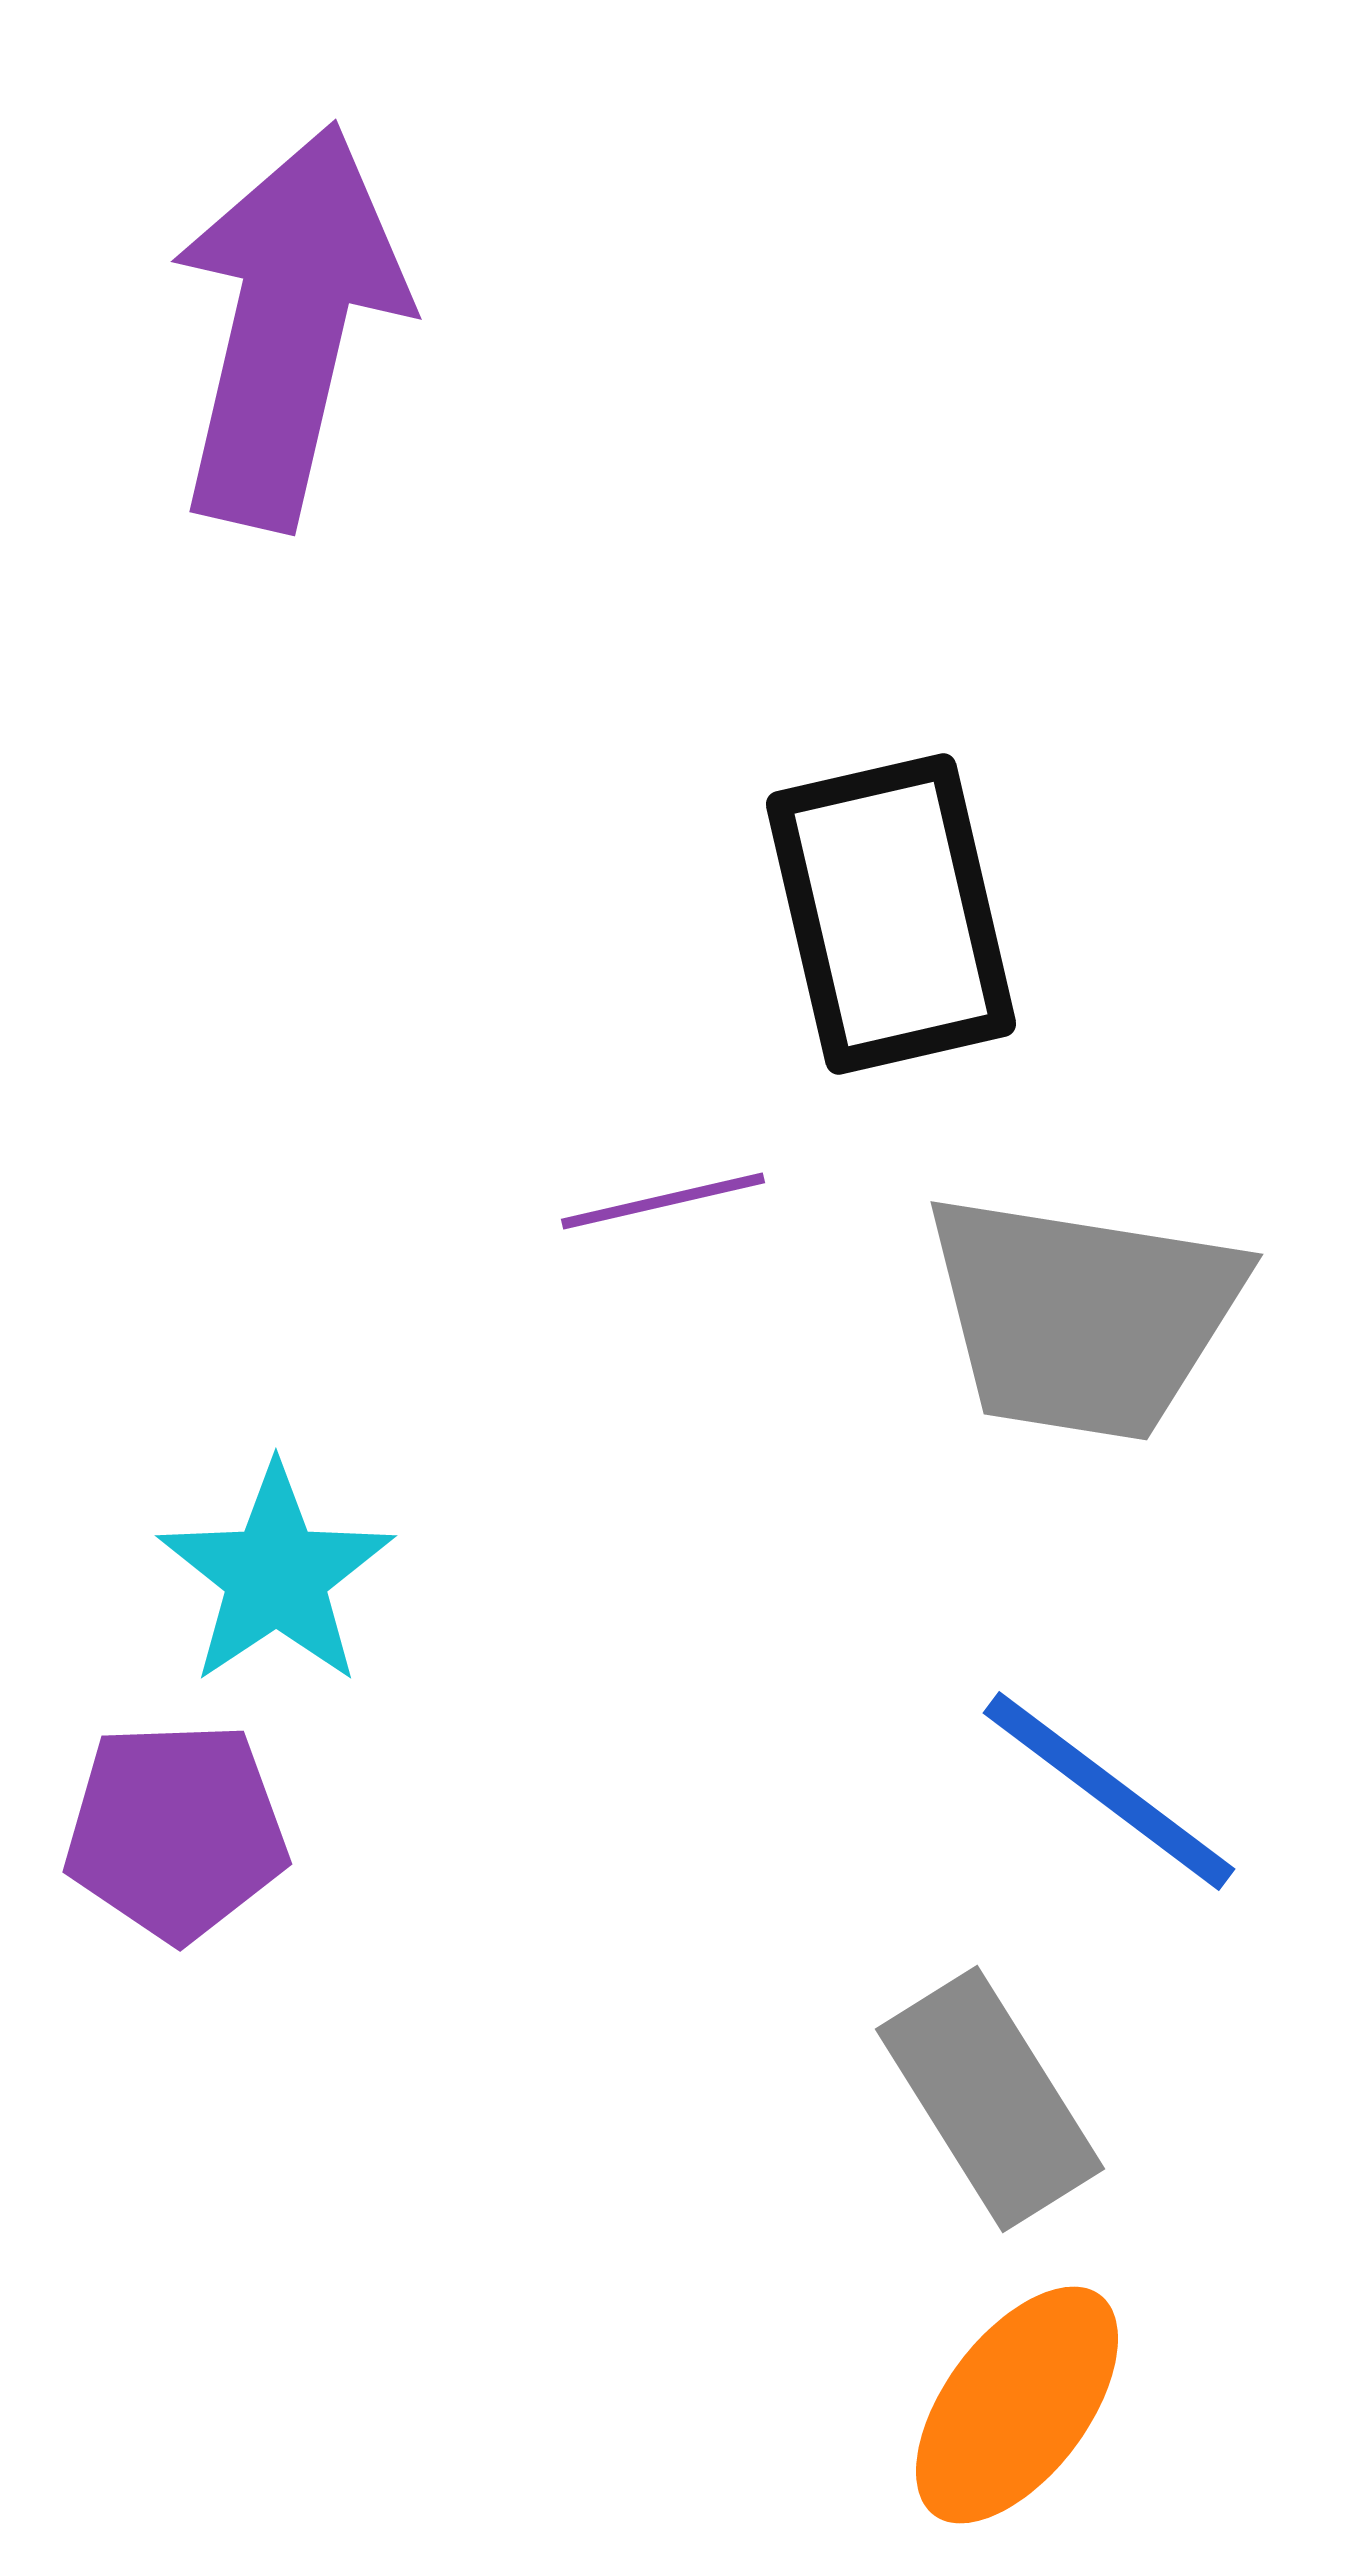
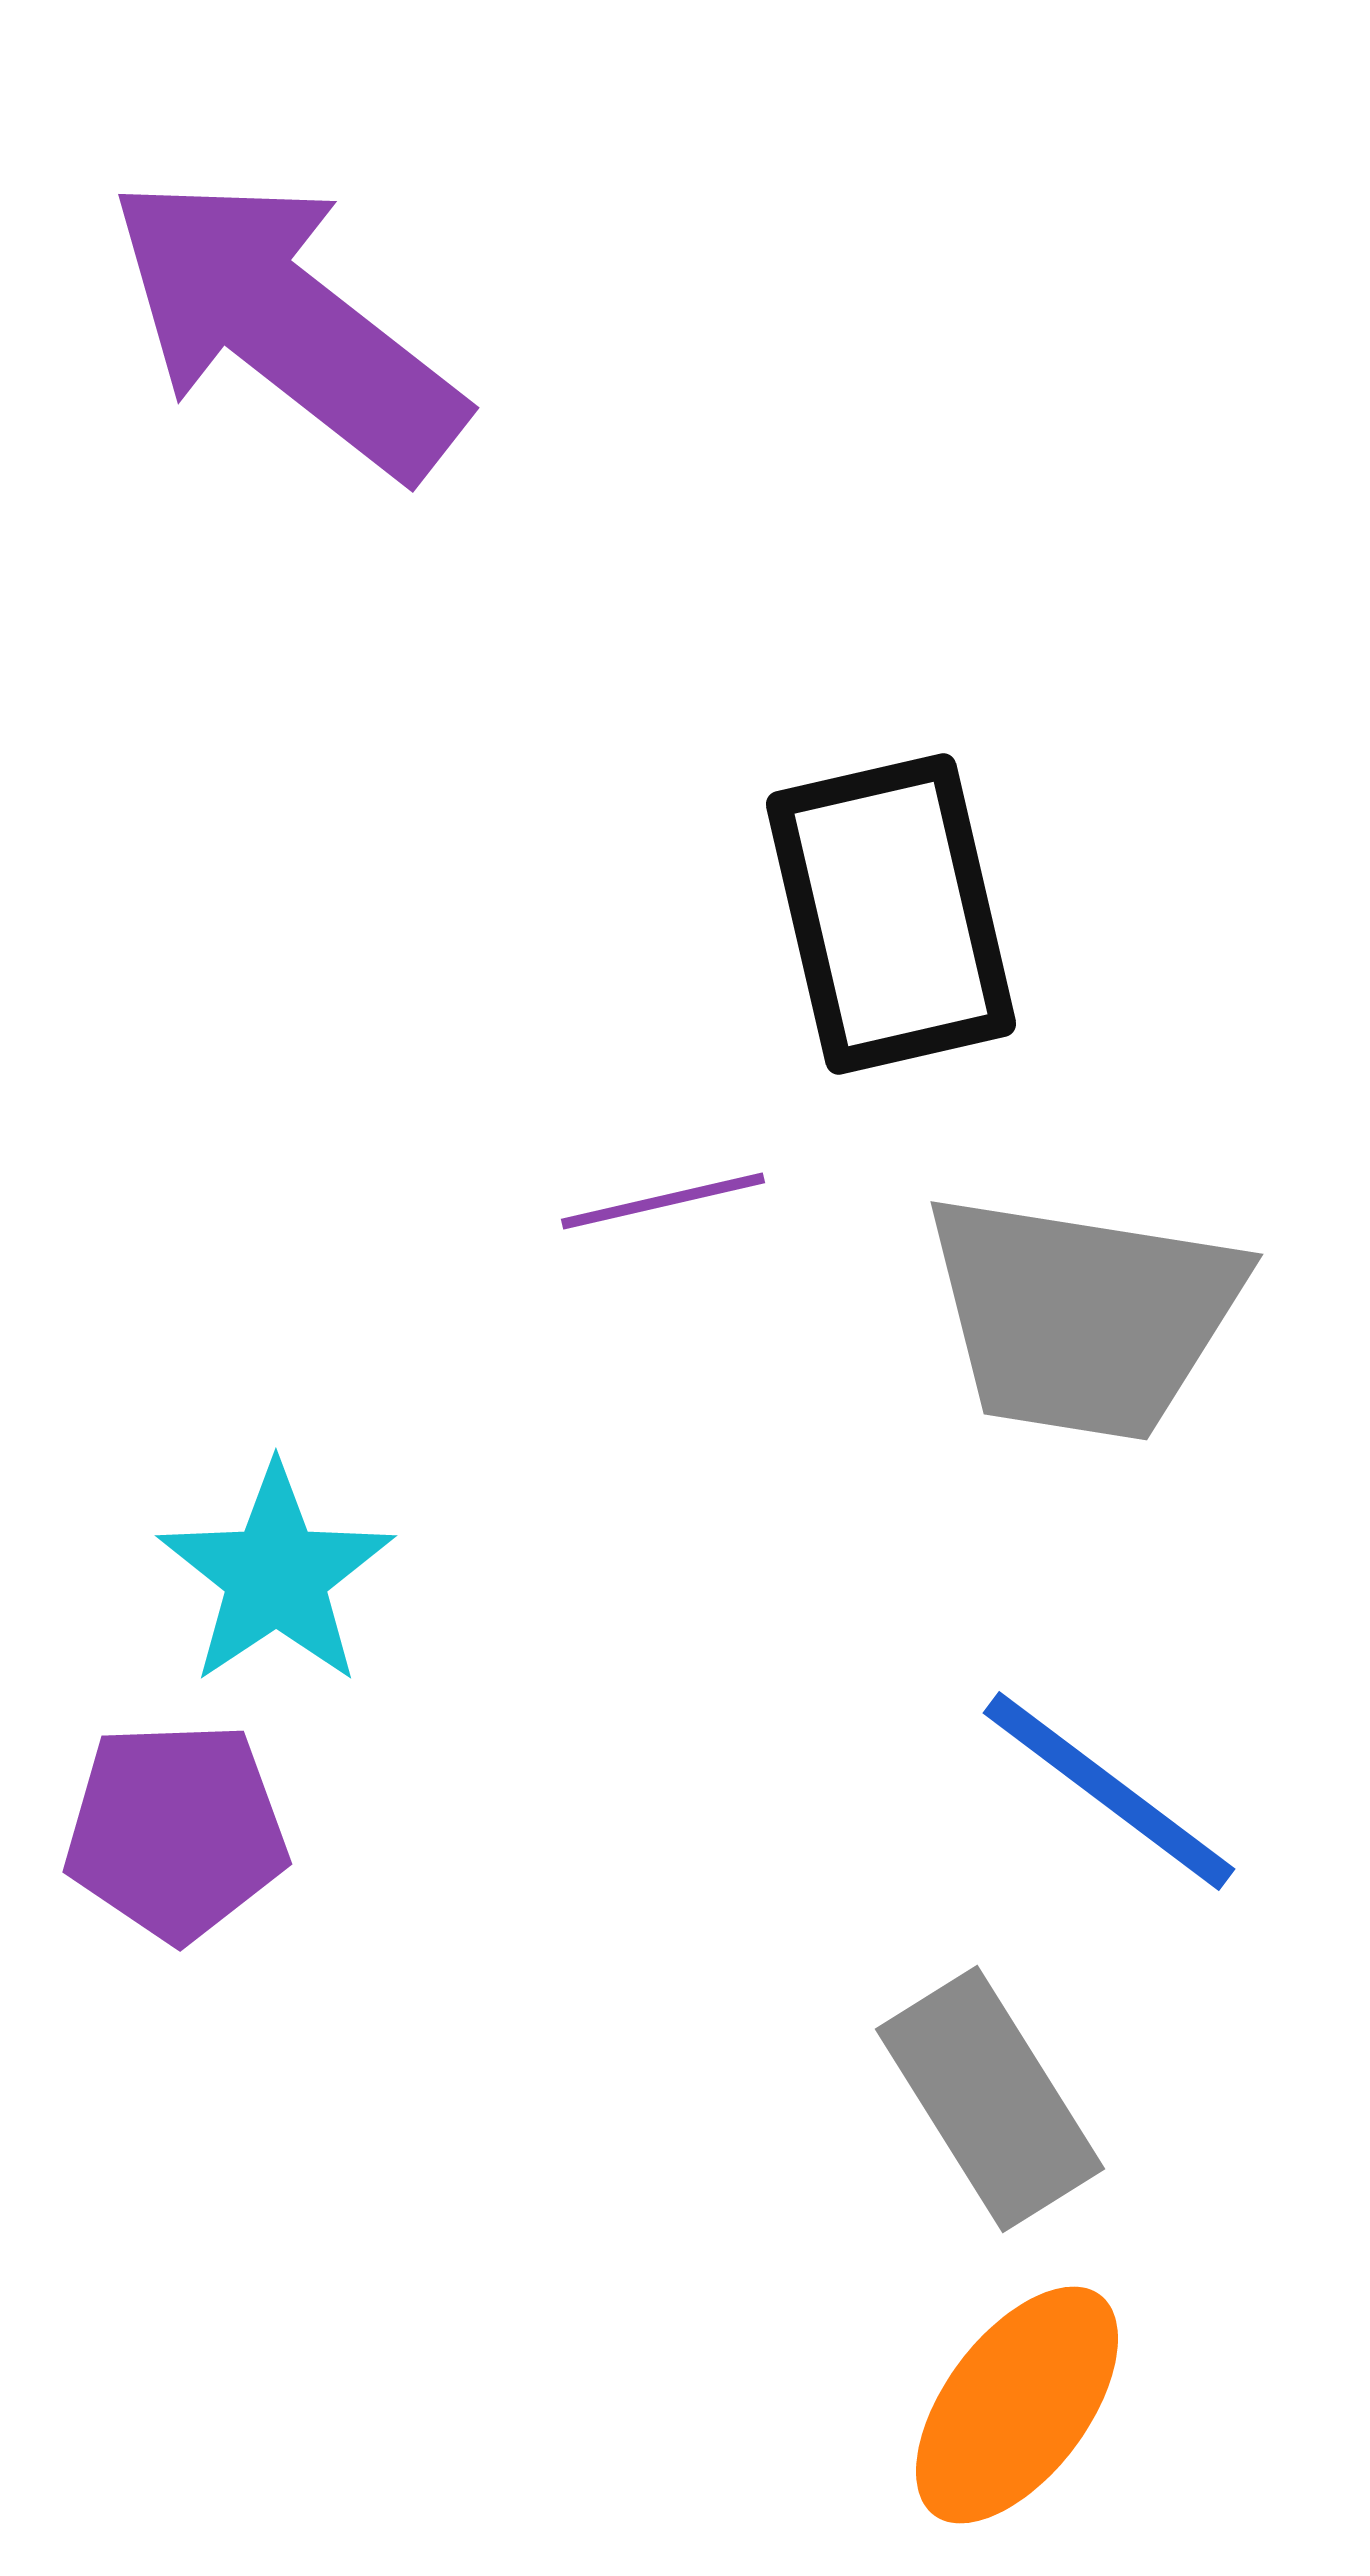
purple arrow: moved 2 px left, 1 px up; rotated 65 degrees counterclockwise
